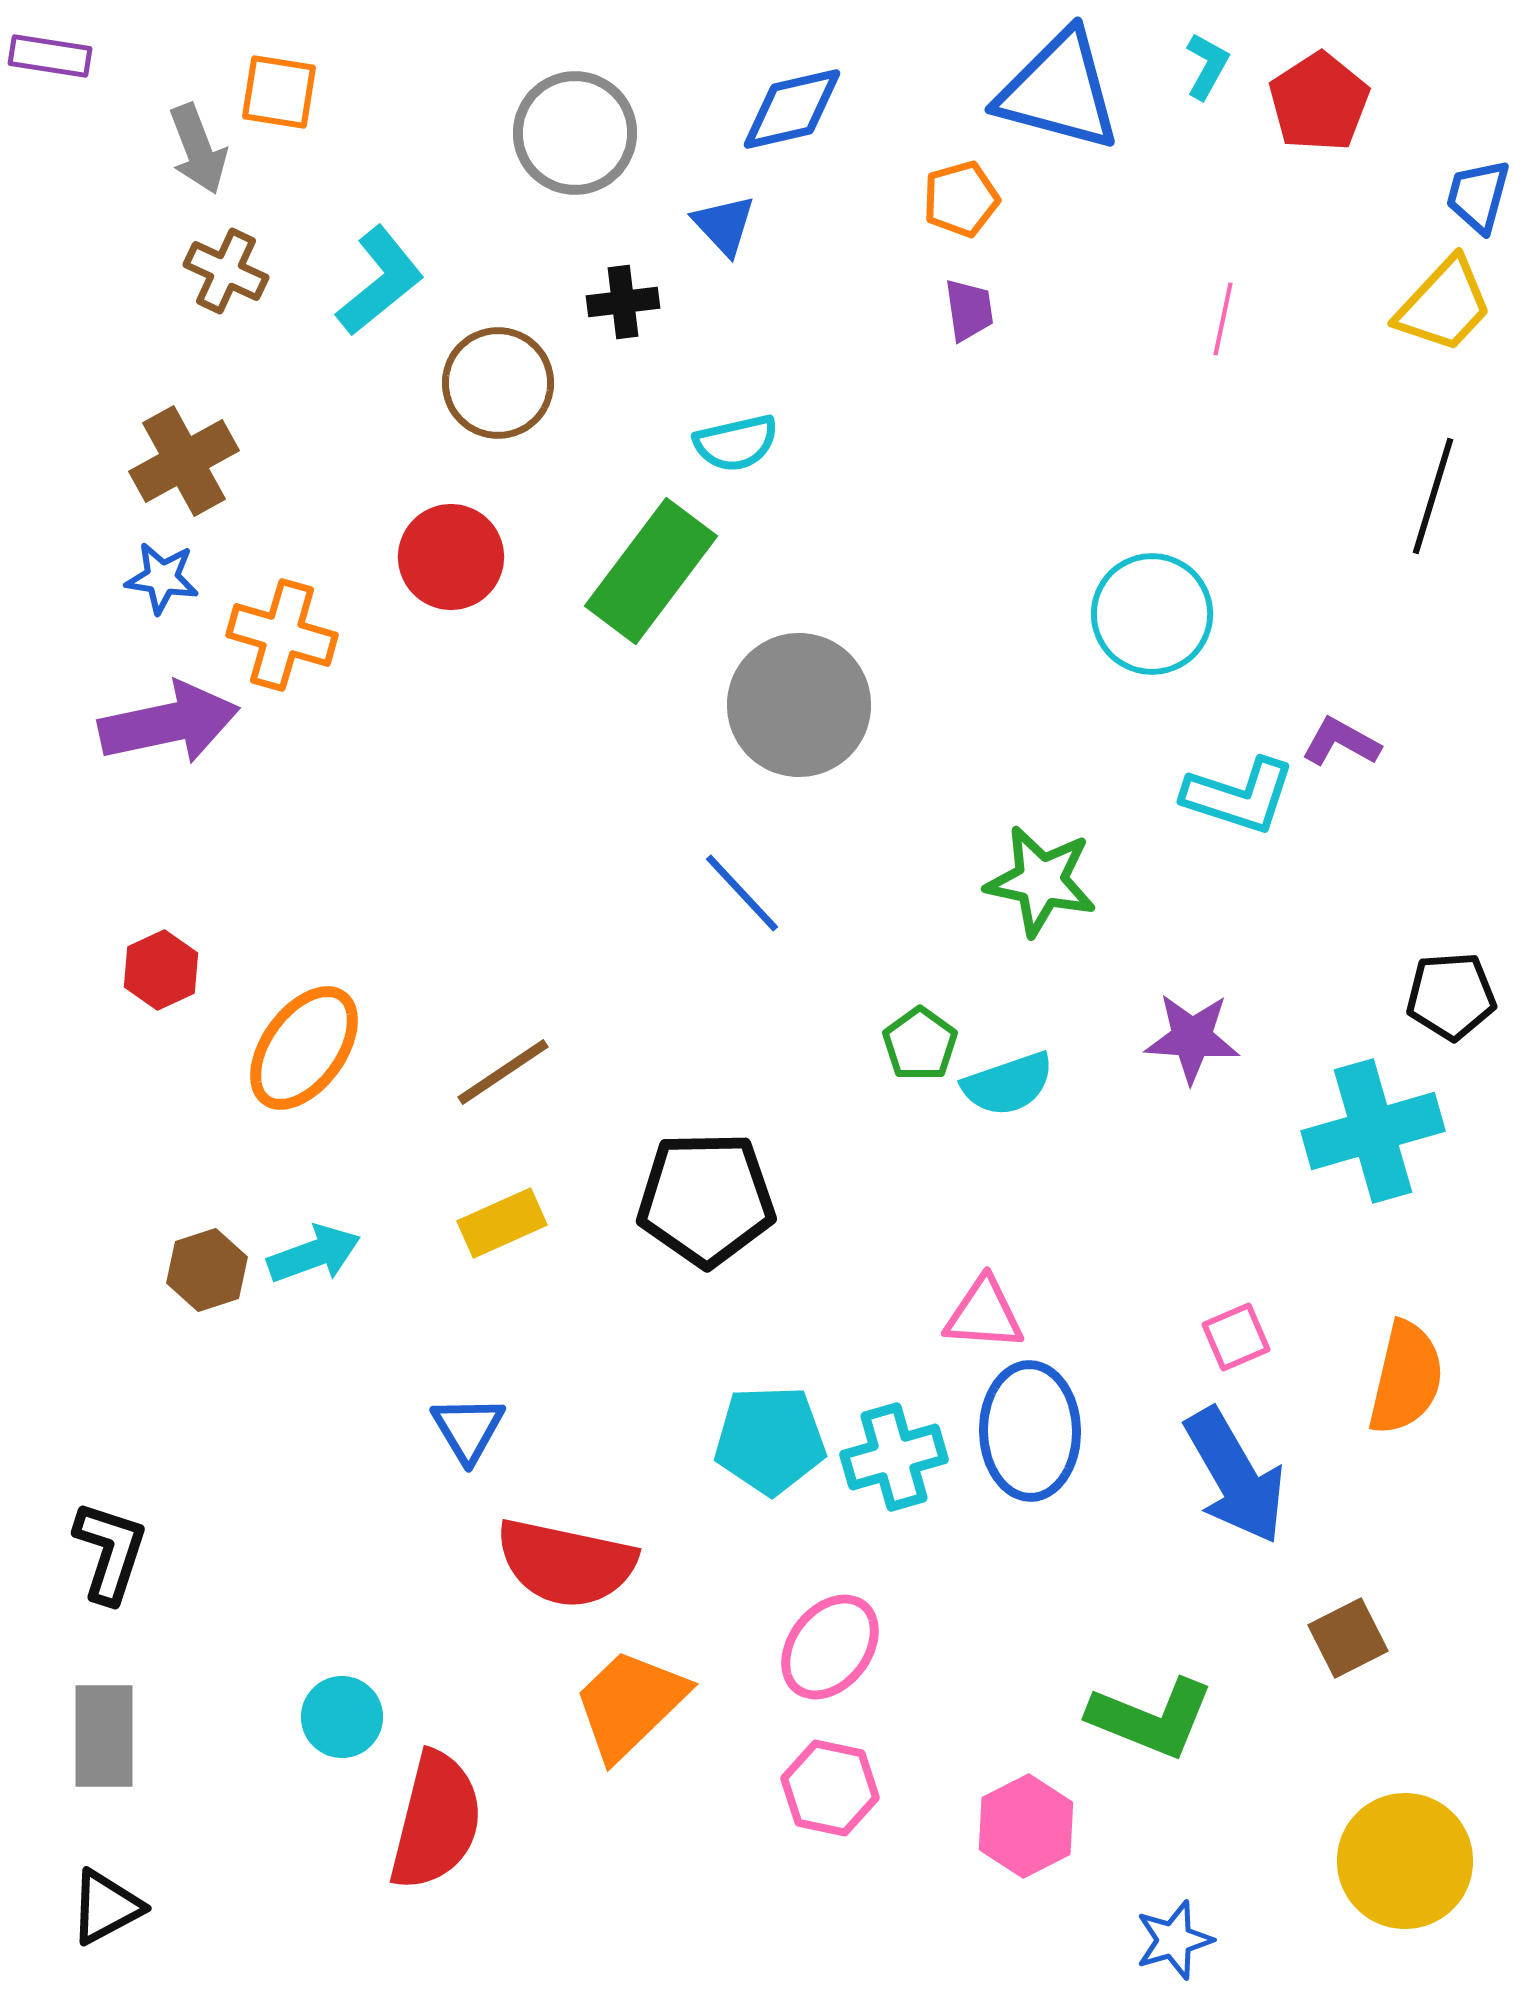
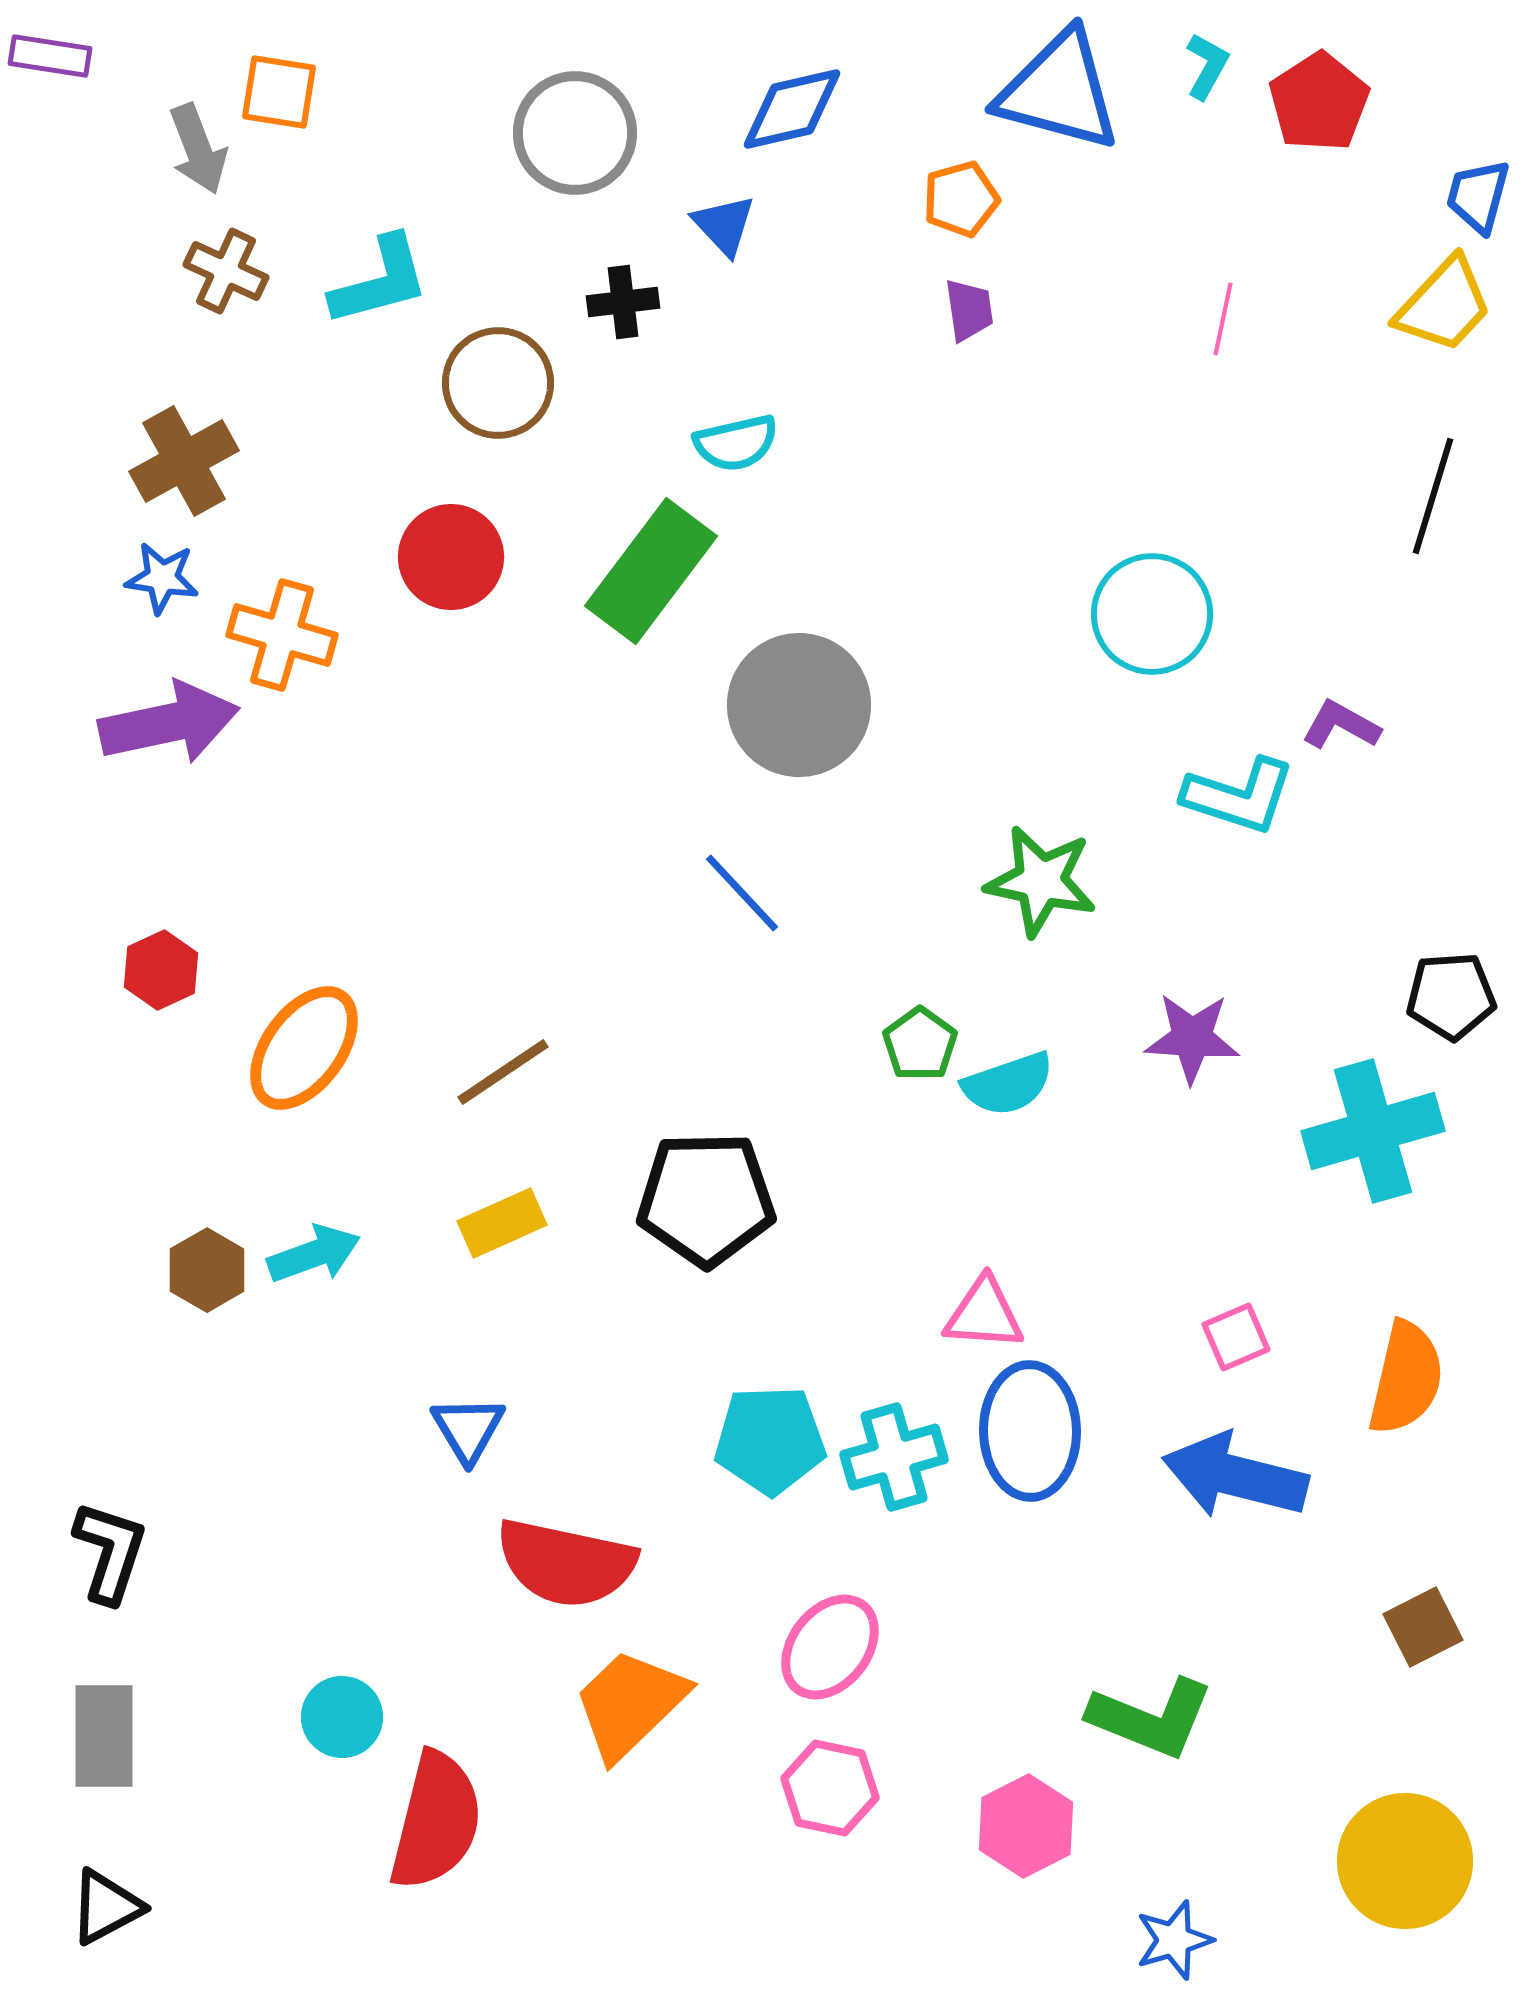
cyan L-shape at (380, 281): rotated 24 degrees clockwise
purple L-shape at (1341, 742): moved 17 px up
brown hexagon at (207, 1270): rotated 12 degrees counterclockwise
blue arrow at (1235, 1476): rotated 134 degrees clockwise
brown square at (1348, 1638): moved 75 px right, 11 px up
